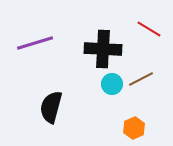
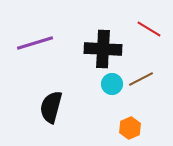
orange hexagon: moved 4 px left
